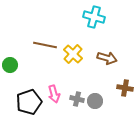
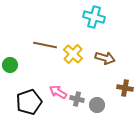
brown arrow: moved 2 px left
pink arrow: moved 4 px right, 2 px up; rotated 138 degrees clockwise
gray circle: moved 2 px right, 4 px down
